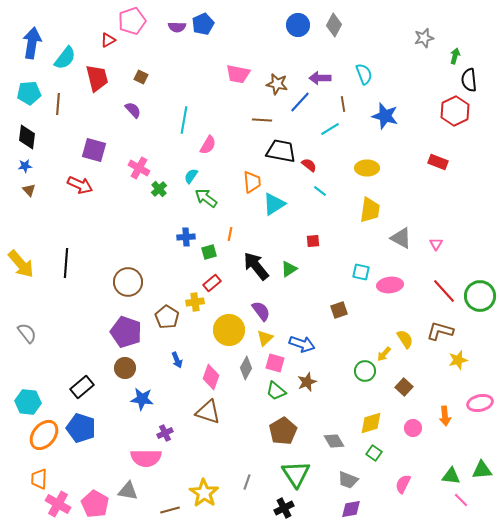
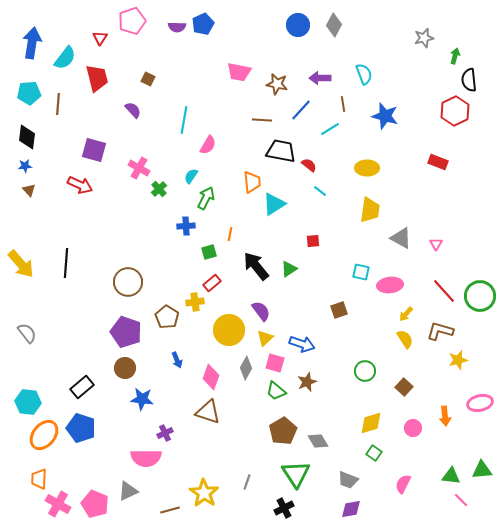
red triangle at (108, 40): moved 8 px left, 2 px up; rotated 28 degrees counterclockwise
pink trapezoid at (238, 74): moved 1 px right, 2 px up
brown square at (141, 77): moved 7 px right, 2 px down
blue line at (300, 102): moved 1 px right, 8 px down
green arrow at (206, 198): rotated 80 degrees clockwise
blue cross at (186, 237): moved 11 px up
yellow arrow at (384, 354): moved 22 px right, 40 px up
gray diamond at (334, 441): moved 16 px left
gray triangle at (128, 491): rotated 35 degrees counterclockwise
pink pentagon at (95, 504): rotated 8 degrees counterclockwise
